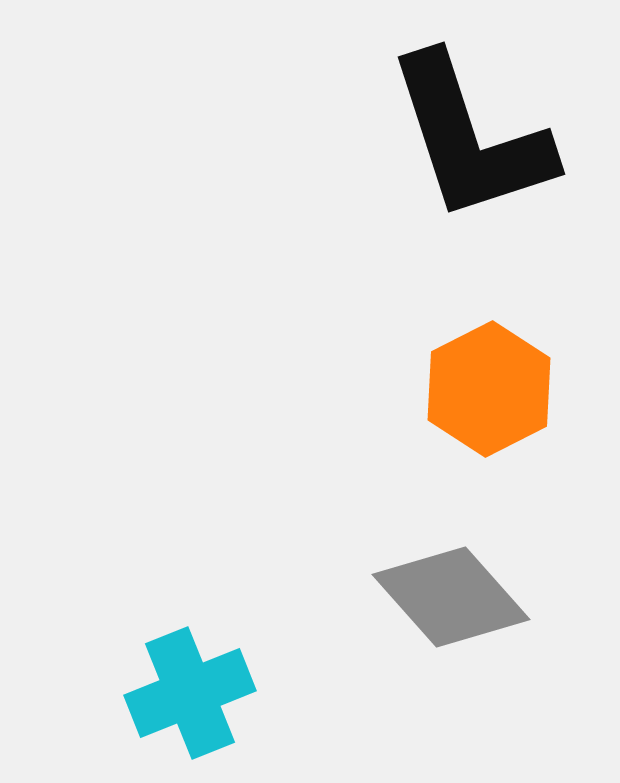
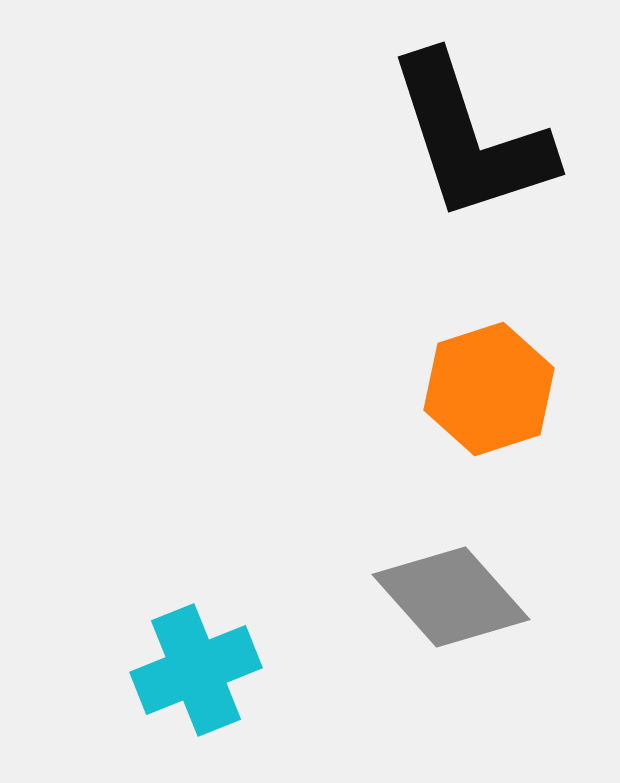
orange hexagon: rotated 9 degrees clockwise
cyan cross: moved 6 px right, 23 px up
